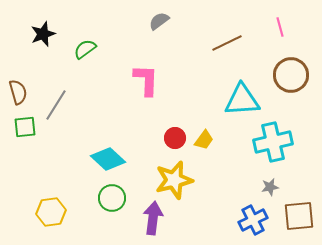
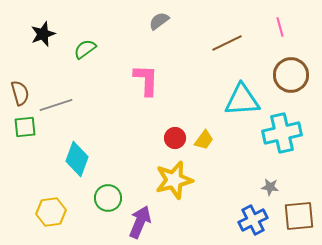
brown semicircle: moved 2 px right, 1 px down
gray line: rotated 40 degrees clockwise
cyan cross: moved 9 px right, 9 px up
cyan diamond: moved 31 px left; rotated 68 degrees clockwise
gray star: rotated 18 degrees clockwise
green circle: moved 4 px left
purple arrow: moved 13 px left, 4 px down; rotated 16 degrees clockwise
